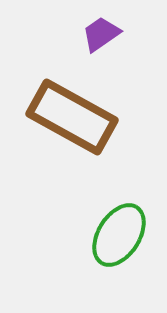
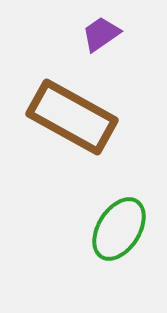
green ellipse: moved 6 px up
